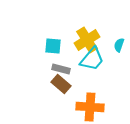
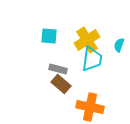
cyan square: moved 4 px left, 10 px up
cyan trapezoid: rotated 32 degrees counterclockwise
gray rectangle: moved 3 px left
orange cross: rotated 8 degrees clockwise
